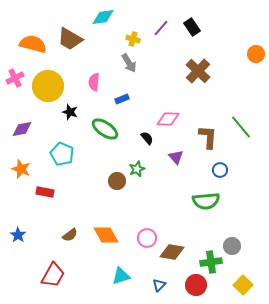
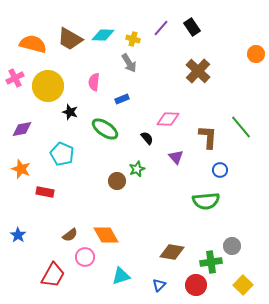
cyan diamond: moved 18 px down; rotated 10 degrees clockwise
pink circle: moved 62 px left, 19 px down
